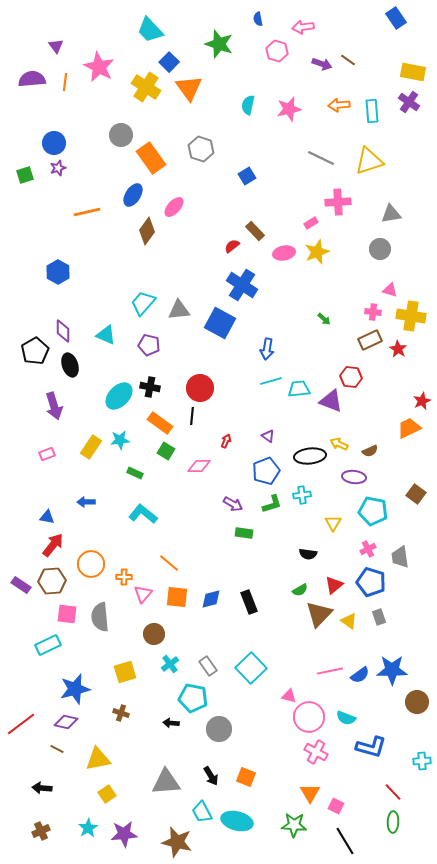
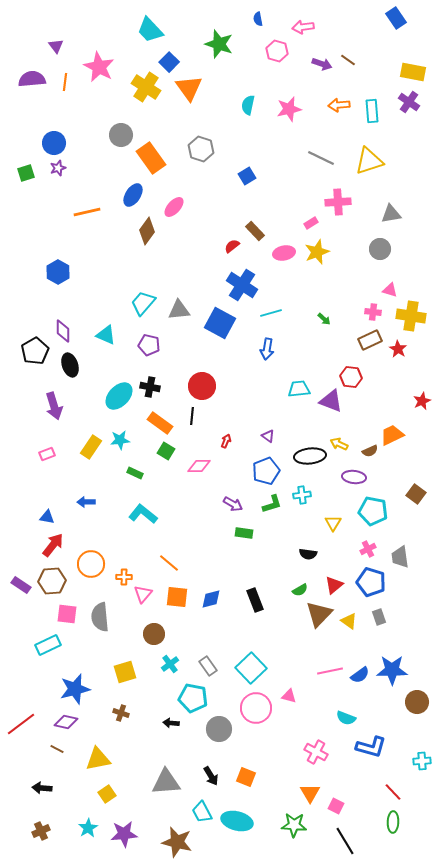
green square at (25, 175): moved 1 px right, 2 px up
cyan line at (271, 381): moved 68 px up
red circle at (200, 388): moved 2 px right, 2 px up
orange trapezoid at (409, 428): moved 17 px left, 7 px down
black rectangle at (249, 602): moved 6 px right, 2 px up
pink circle at (309, 717): moved 53 px left, 9 px up
